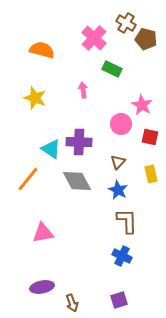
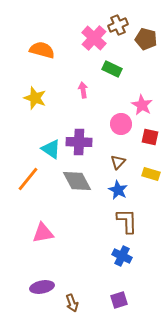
brown cross: moved 8 px left, 2 px down; rotated 36 degrees clockwise
yellow rectangle: rotated 60 degrees counterclockwise
